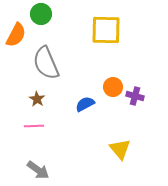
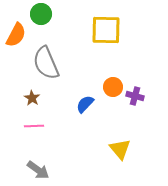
brown star: moved 5 px left, 1 px up
blue semicircle: rotated 18 degrees counterclockwise
